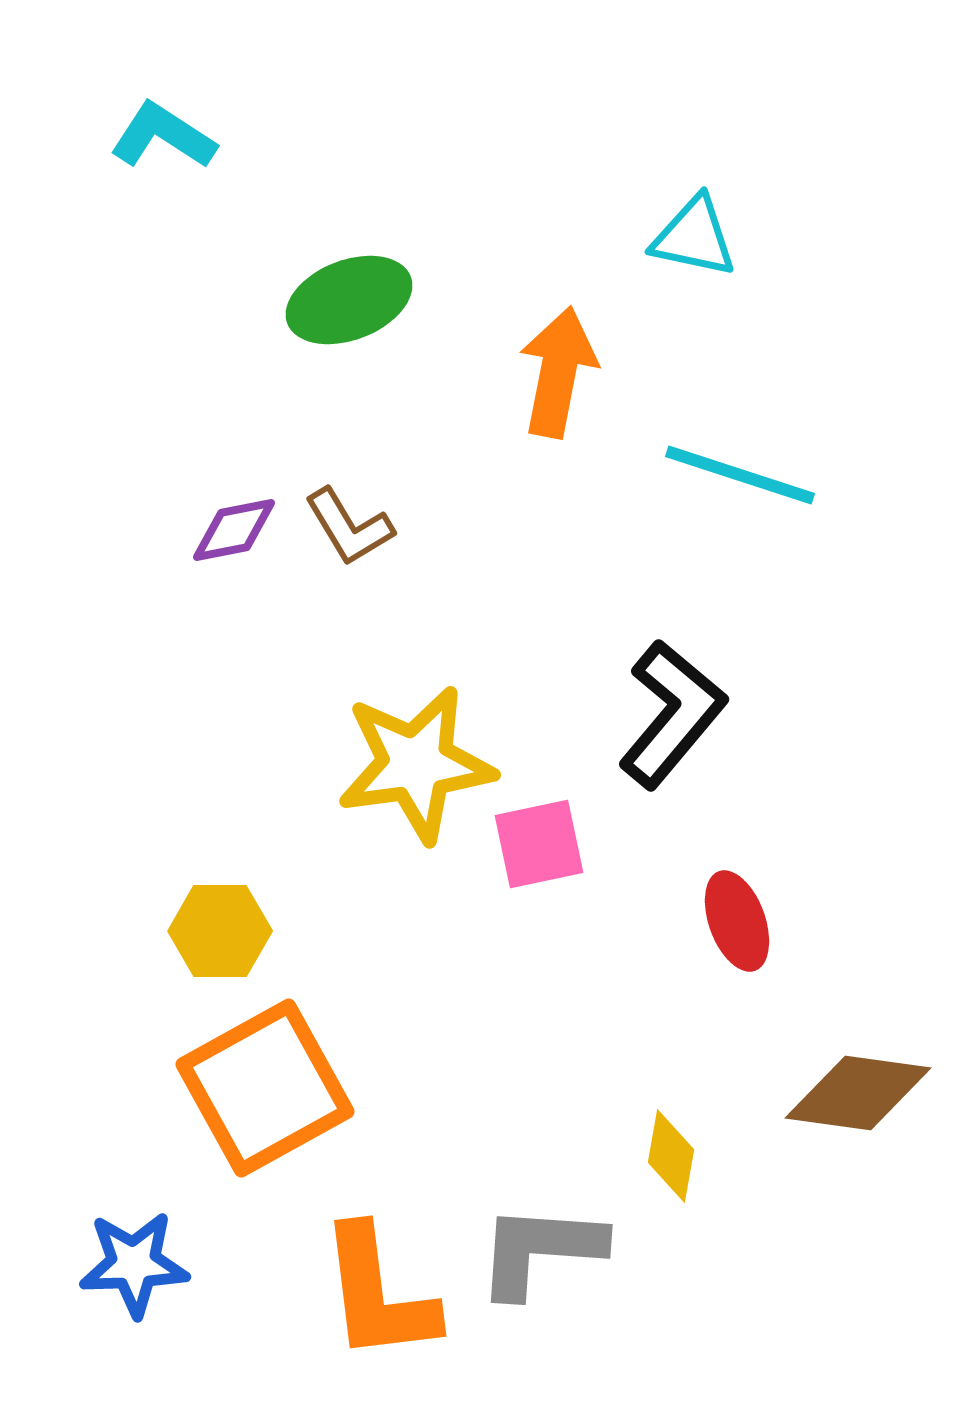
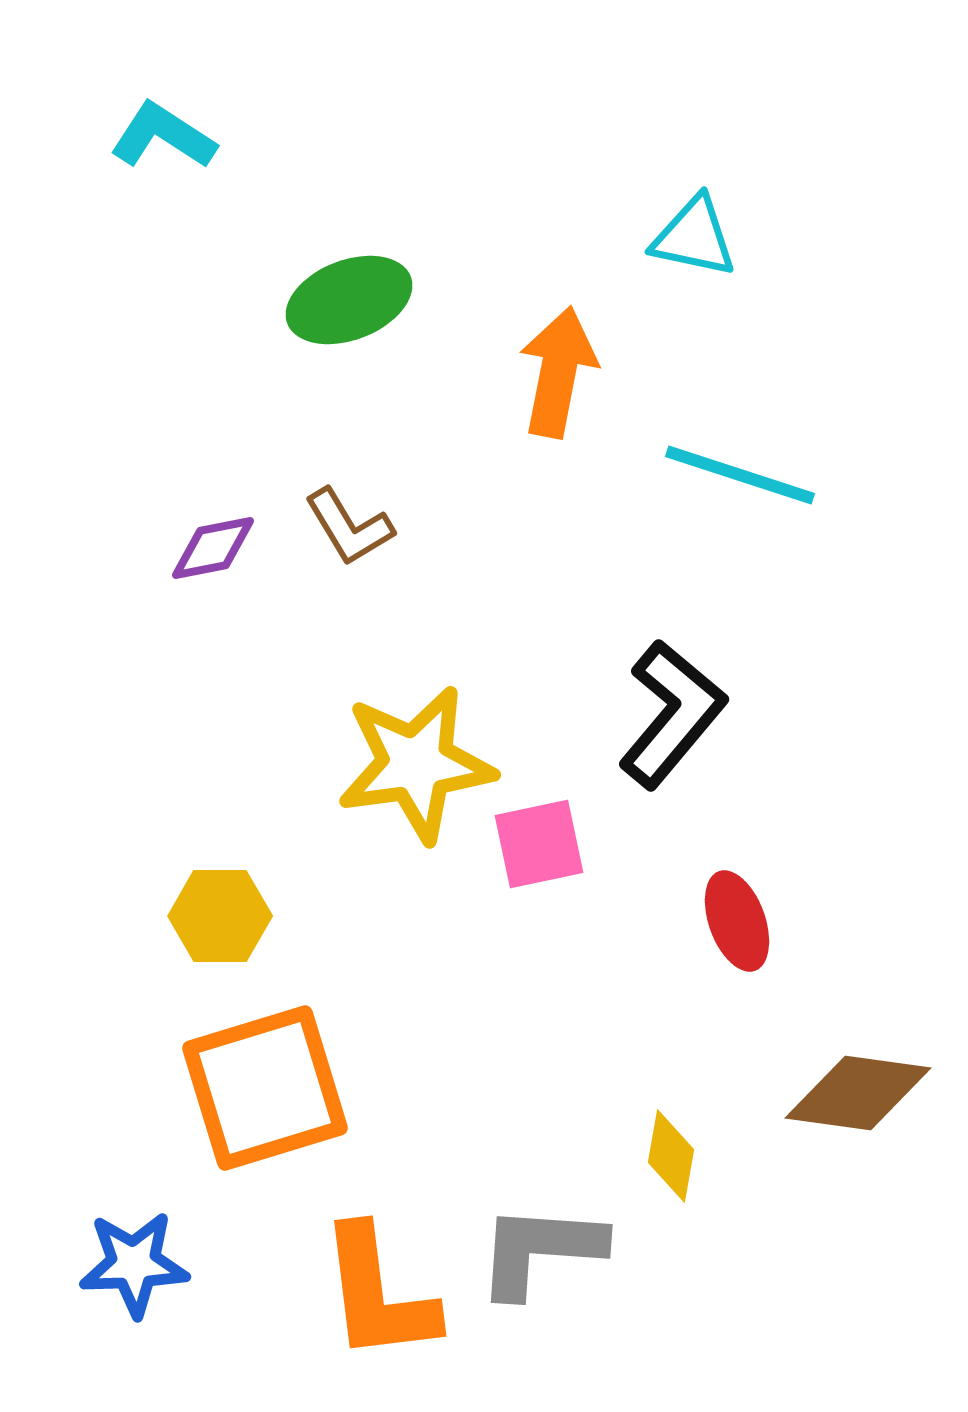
purple diamond: moved 21 px left, 18 px down
yellow hexagon: moved 15 px up
orange square: rotated 12 degrees clockwise
